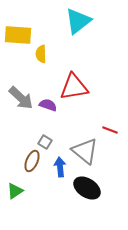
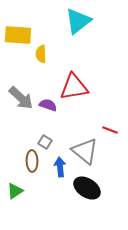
brown ellipse: rotated 25 degrees counterclockwise
